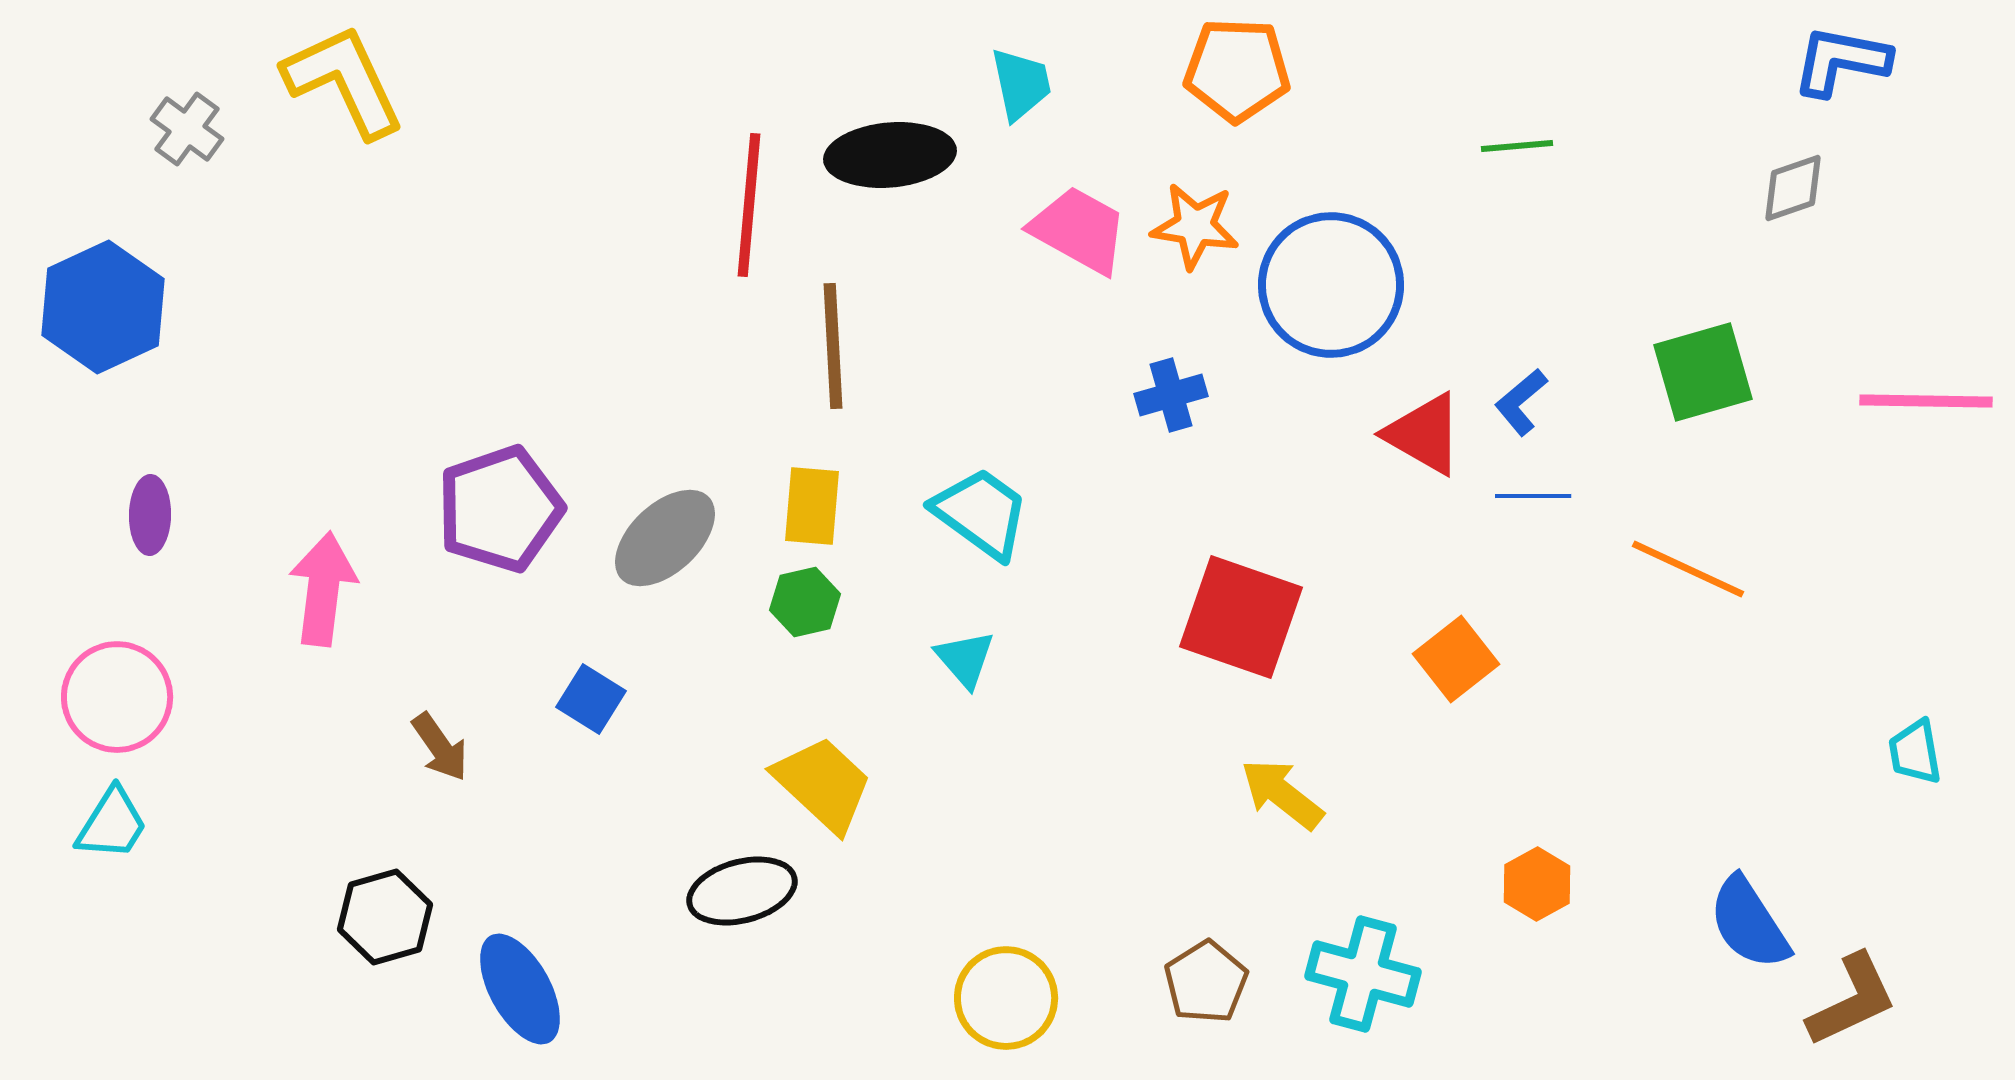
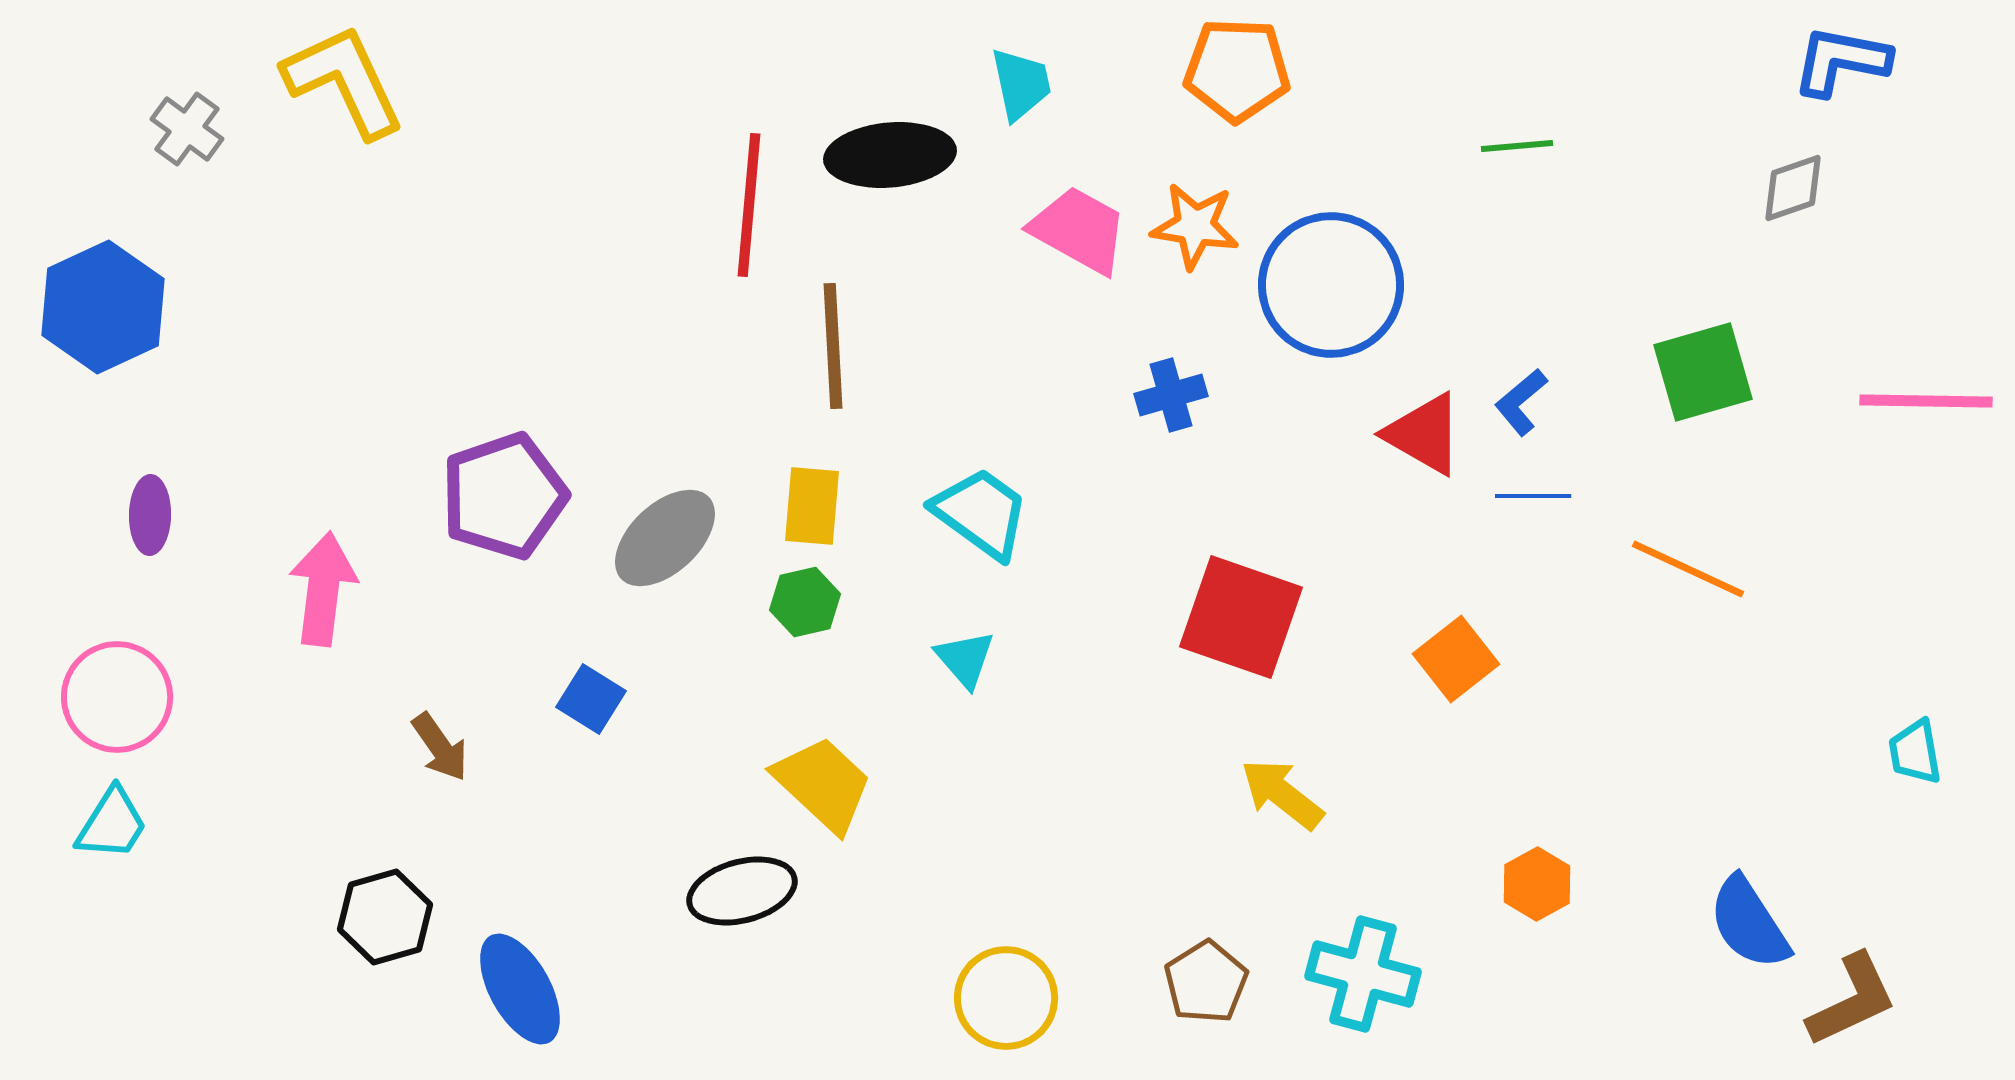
purple pentagon at (500, 509): moved 4 px right, 13 px up
